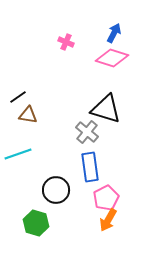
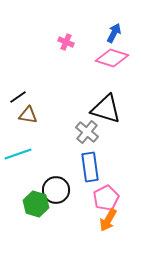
green hexagon: moved 19 px up
